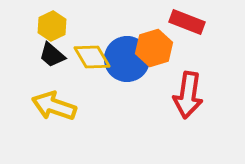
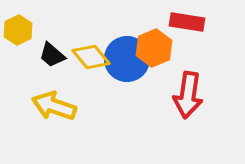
red rectangle: rotated 12 degrees counterclockwise
yellow hexagon: moved 34 px left, 4 px down
orange hexagon: rotated 6 degrees counterclockwise
yellow diamond: moved 1 px left; rotated 9 degrees counterclockwise
